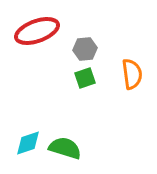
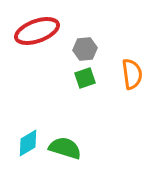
cyan diamond: rotated 12 degrees counterclockwise
